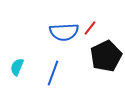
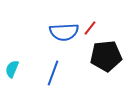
black pentagon: rotated 20 degrees clockwise
cyan semicircle: moved 5 px left, 2 px down
